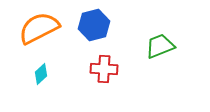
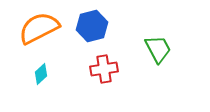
blue hexagon: moved 2 px left, 1 px down
green trapezoid: moved 2 px left, 3 px down; rotated 84 degrees clockwise
red cross: rotated 12 degrees counterclockwise
